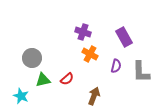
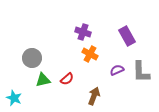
purple rectangle: moved 3 px right, 1 px up
purple semicircle: moved 1 px right, 4 px down; rotated 128 degrees counterclockwise
cyan star: moved 7 px left, 2 px down
